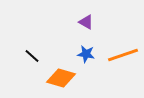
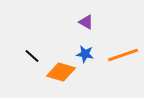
blue star: moved 1 px left
orange diamond: moved 6 px up
